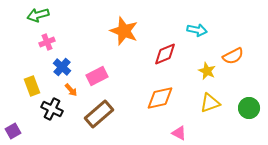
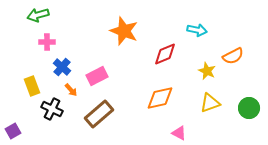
pink cross: rotated 21 degrees clockwise
